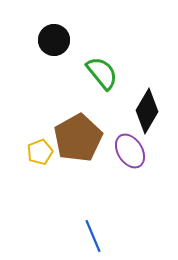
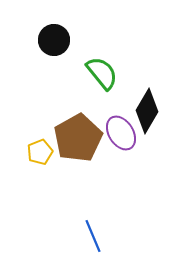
purple ellipse: moved 9 px left, 18 px up
